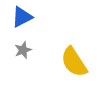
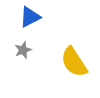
blue triangle: moved 8 px right
